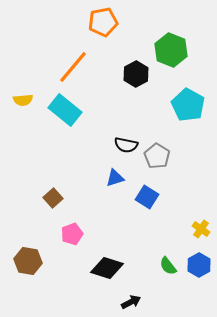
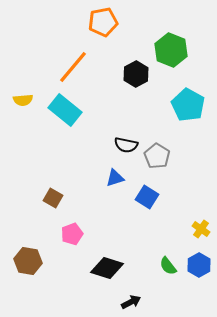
brown square: rotated 18 degrees counterclockwise
